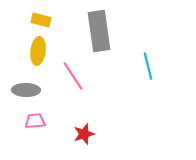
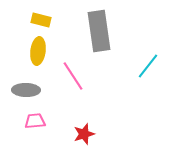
cyan line: rotated 52 degrees clockwise
